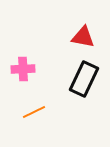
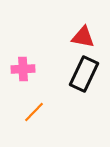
black rectangle: moved 5 px up
orange line: rotated 20 degrees counterclockwise
